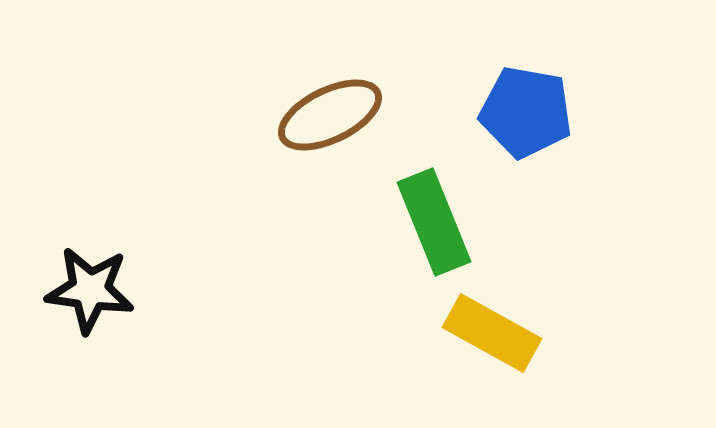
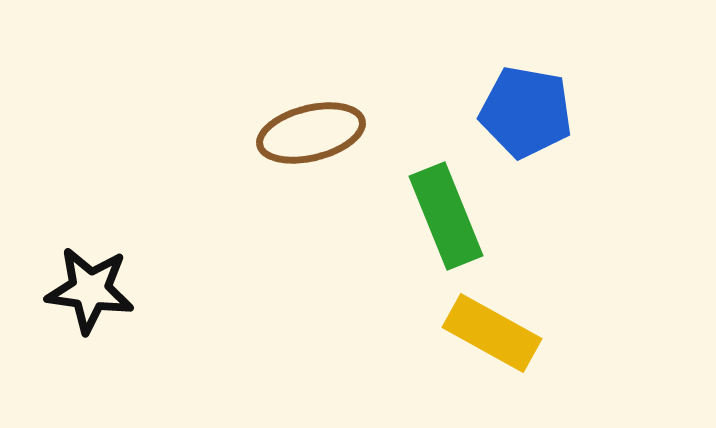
brown ellipse: moved 19 px left, 18 px down; rotated 12 degrees clockwise
green rectangle: moved 12 px right, 6 px up
